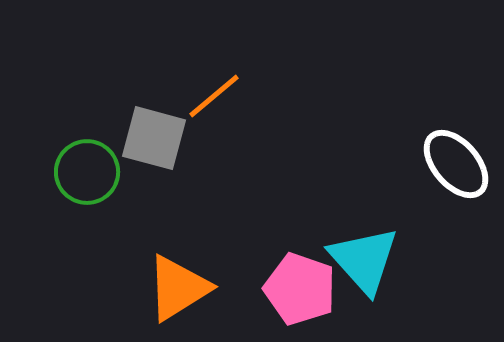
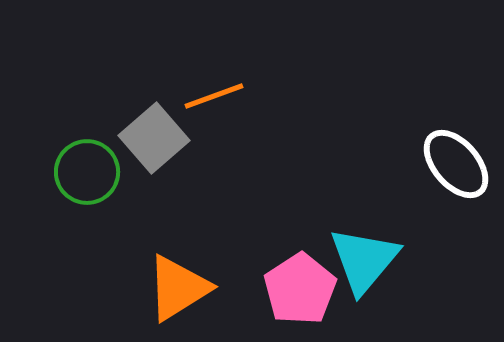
orange line: rotated 20 degrees clockwise
gray square: rotated 34 degrees clockwise
cyan triangle: rotated 22 degrees clockwise
pink pentagon: rotated 20 degrees clockwise
